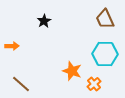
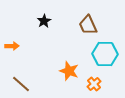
brown trapezoid: moved 17 px left, 6 px down
orange star: moved 3 px left
